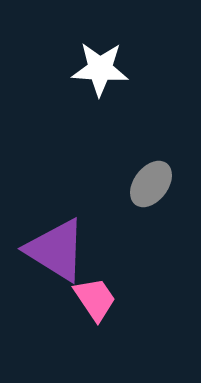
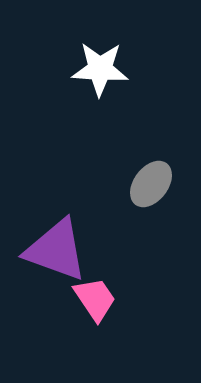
purple triangle: rotated 12 degrees counterclockwise
